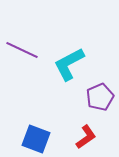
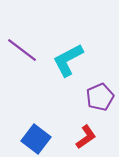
purple line: rotated 12 degrees clockwise
cyan L-shape: moved 1 px left, 4 px up
blue square: rotated 16 degrees clockwise
